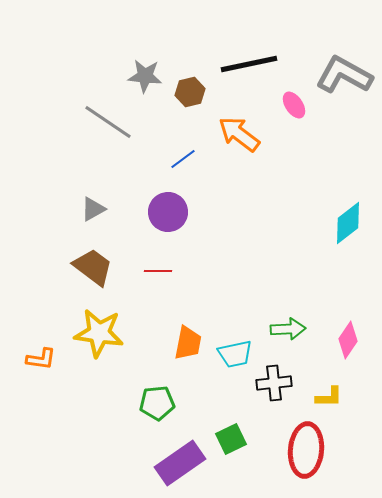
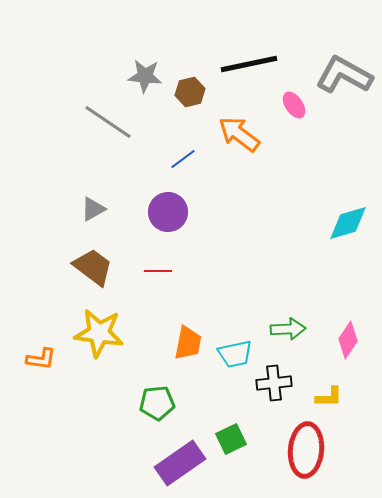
cyan diamond: rotated 21 degrees clockwise
